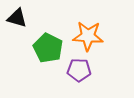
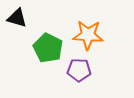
orange star: moved 1 px up
